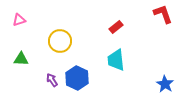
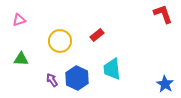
red rectangle: moved 19 px left, 8 px down
cyan trapezoid: moved 4 px left, 9 px down
